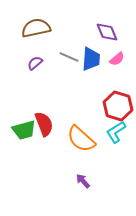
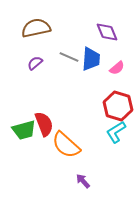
pink semicircle: moved 9 px down
orange semicircle: moved 15 px left, 6 px down
